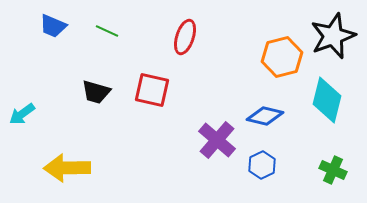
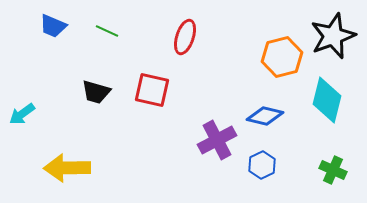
purple cross: rotated 21 degrees clockwise
